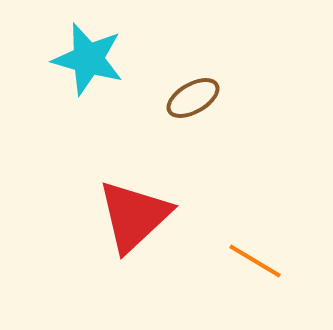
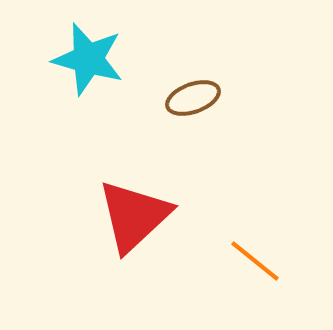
brown ellipse: rotated 10 degrees clockwise
orange line: rotated 8 degrees clockwise
